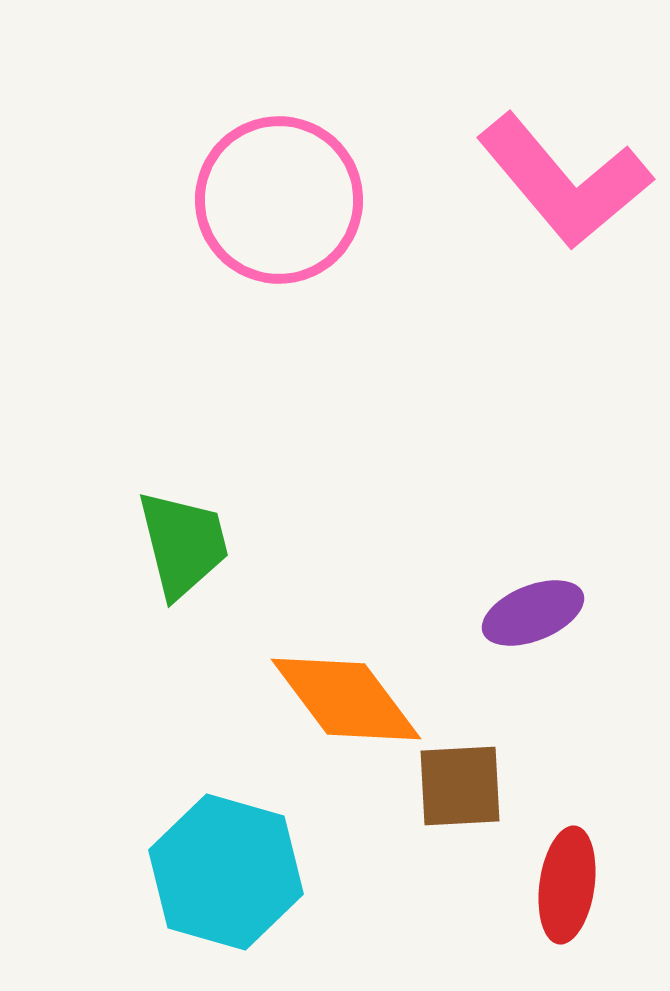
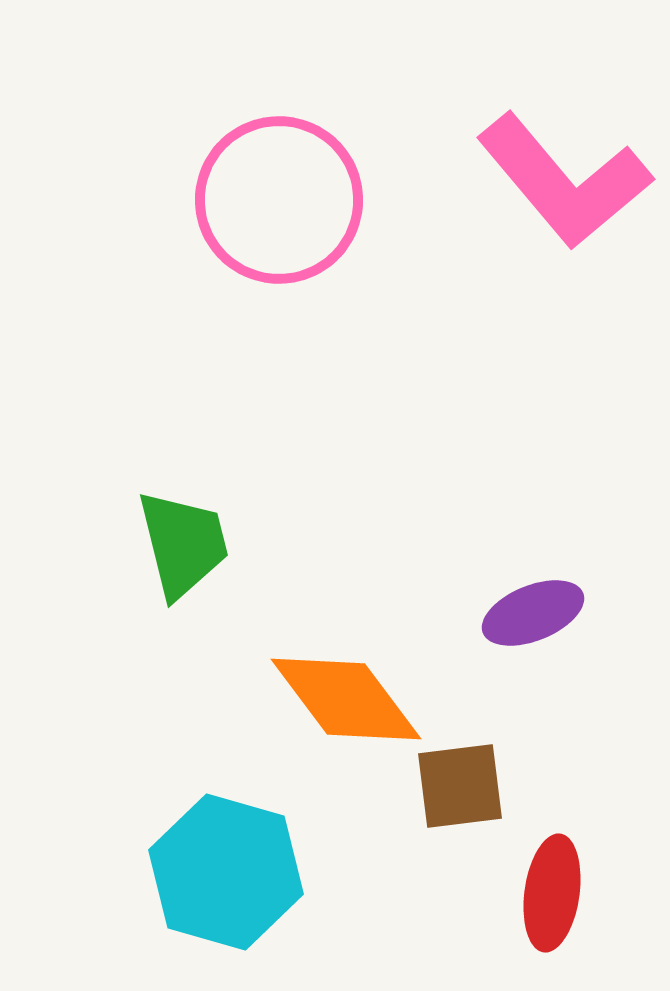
brown square: rotated 4 degrees counterclockwise
red ellipse: moved 15 px left, 8 px down
